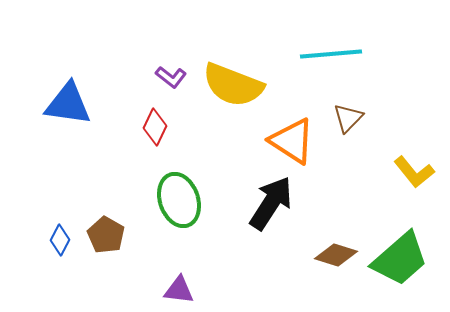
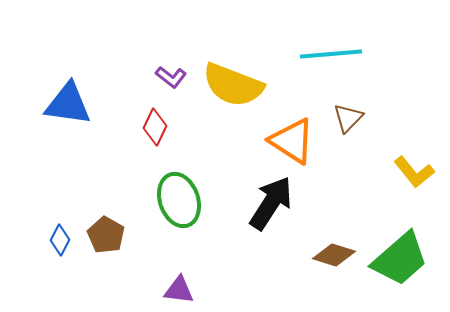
brown diamond: moved 2 px left
